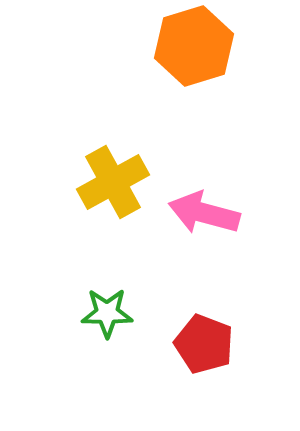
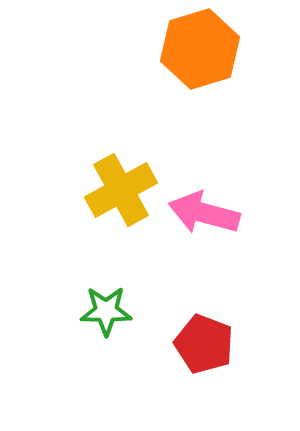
orange hexagon: moved 6 px right, 3 px down
yellow cross: moved 8 px right, 8 px down
green star: moved 1 px left, 2 px up
